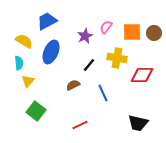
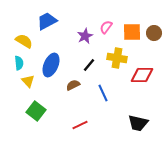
blue ellipse: moved 13 px down
yellow triangle: rotated 24 degrees counterclockwise
